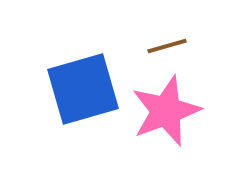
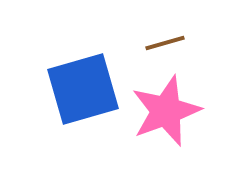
brown line: moved 2 px left, 3 px up
